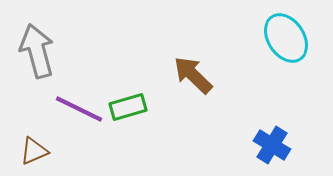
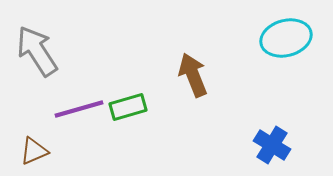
cyan ellipse: rotated 72 degrees counterclockwise
gray arrow: rotated 18 degrees counterclockwise
brown arrow: rotated 24 degrees clockwise
purple line: rotated 42 degrees counterclockwise
